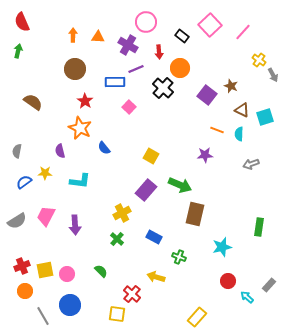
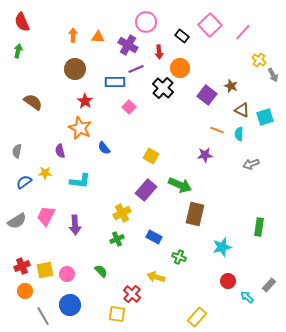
green cross at (117, 239): rotated 24 degrees clockwise
